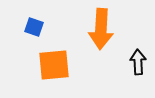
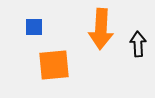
blue square: rotated 18 degrees counterclockwise
black arrow: moved 18 px up
